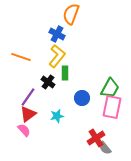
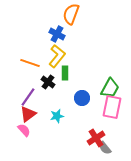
orange line: moved 9 px right, 6 px down
